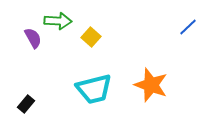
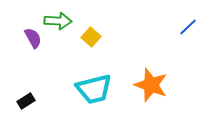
black rectangle: moved 3 px up; rotated 18 degrees clockwise
